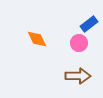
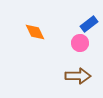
orange diamond: moved 2 px left, 7 px up
pink circle: moved 1 px right
